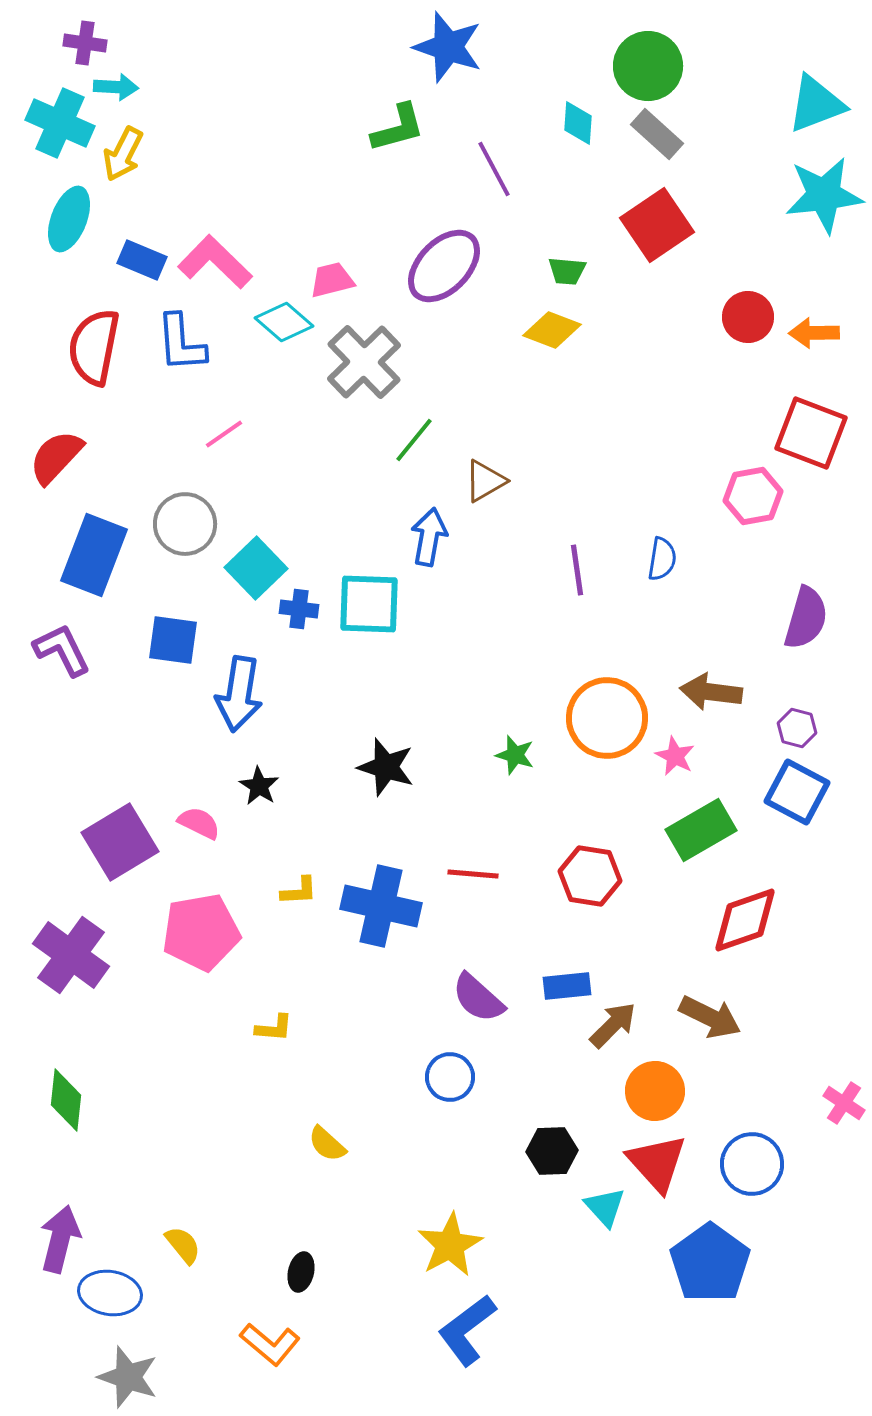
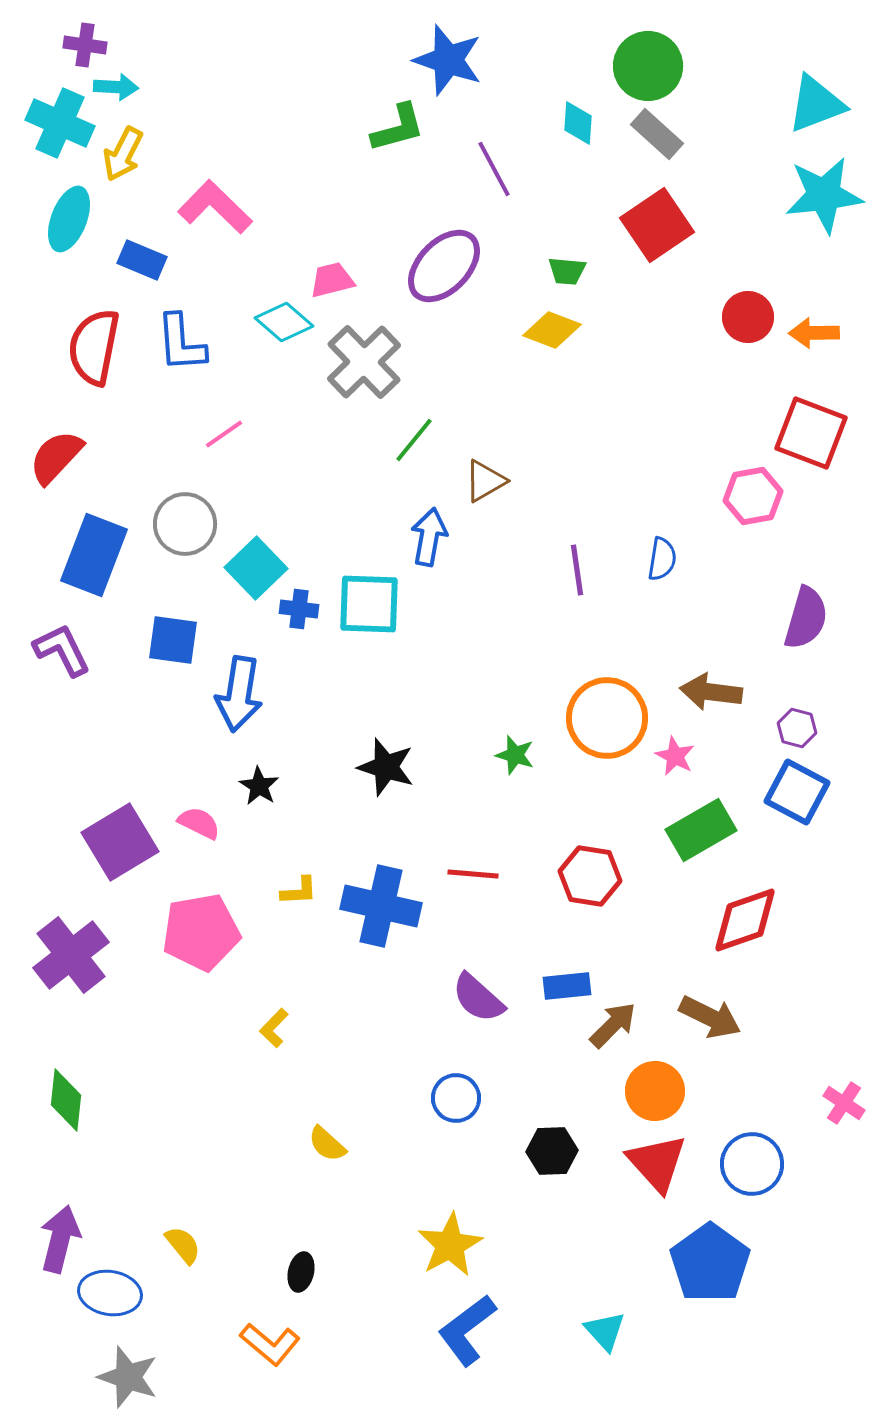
purple cross at (85, 43): moved 2 px down
blue star at (448, 47): moved 13 px down
pink L-shape at (215, 262): moved 55 px up
purple cross at (71, 955): rotated 16 degrees clockwise
yellow L-shape at (274, 1028): rotated 129 degrees clockwise
blue circle at (450, 1077): moved 6 px right, 21 px down
cyan triangle at (605, 1207): moved 124 px down
